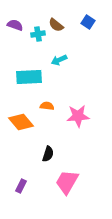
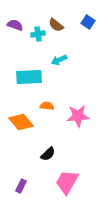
black semicircle: rotated 28 degrees clockwise
